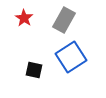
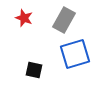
red star: rotated 12 degrees counterclockwise
blue square: moved 4 px right, 3 px up; rotated 16 degrees clockwise
